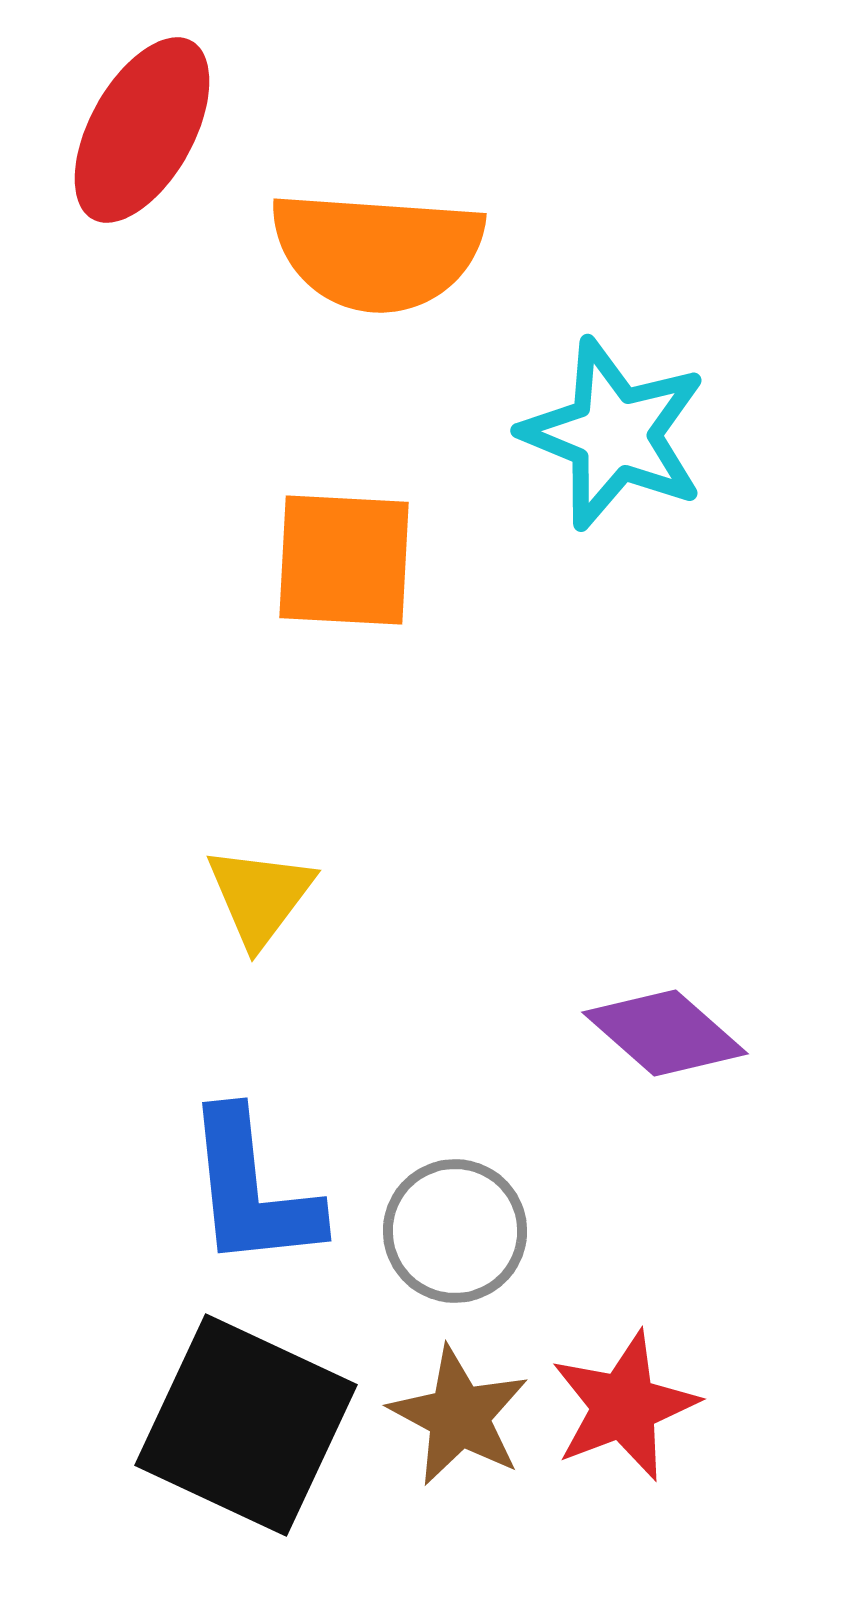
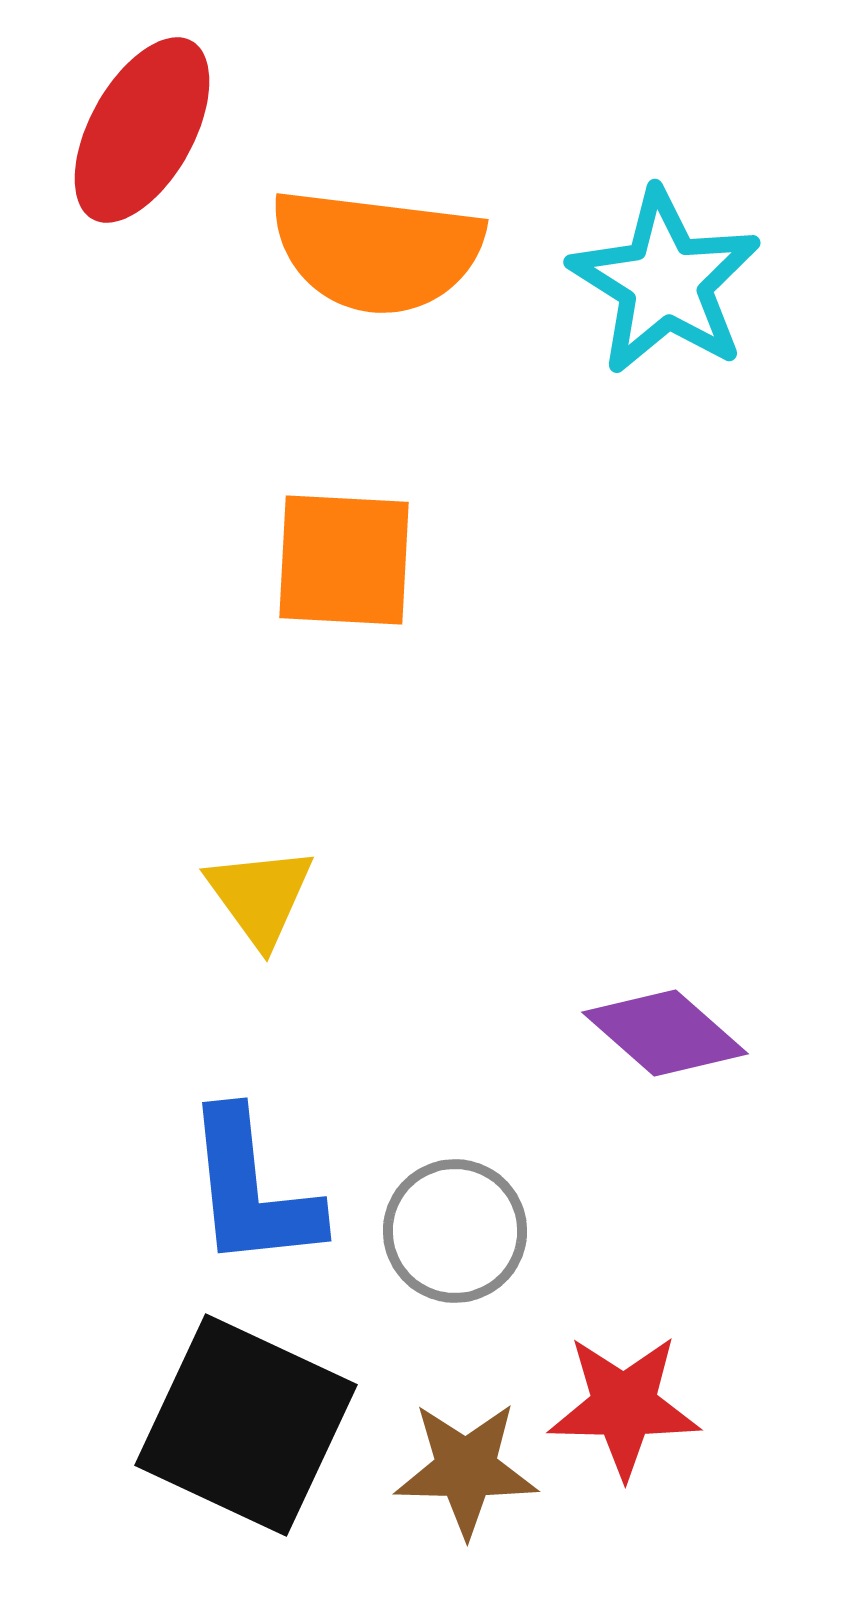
orange semicircle: rotated 3 degrees clockwise
cyan star: moved 51 px right, 152 px up; rotated 10 degrees clockwise
yellow triangle: rotated 13 degrees counterclockwise
red star: rotated 22 degrees clockwise
brown star: moved 7 px right, 53 px down; rotated 27 degrees counterclockwise
